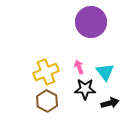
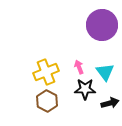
purple circle: moved 11 px right, 3 px down
